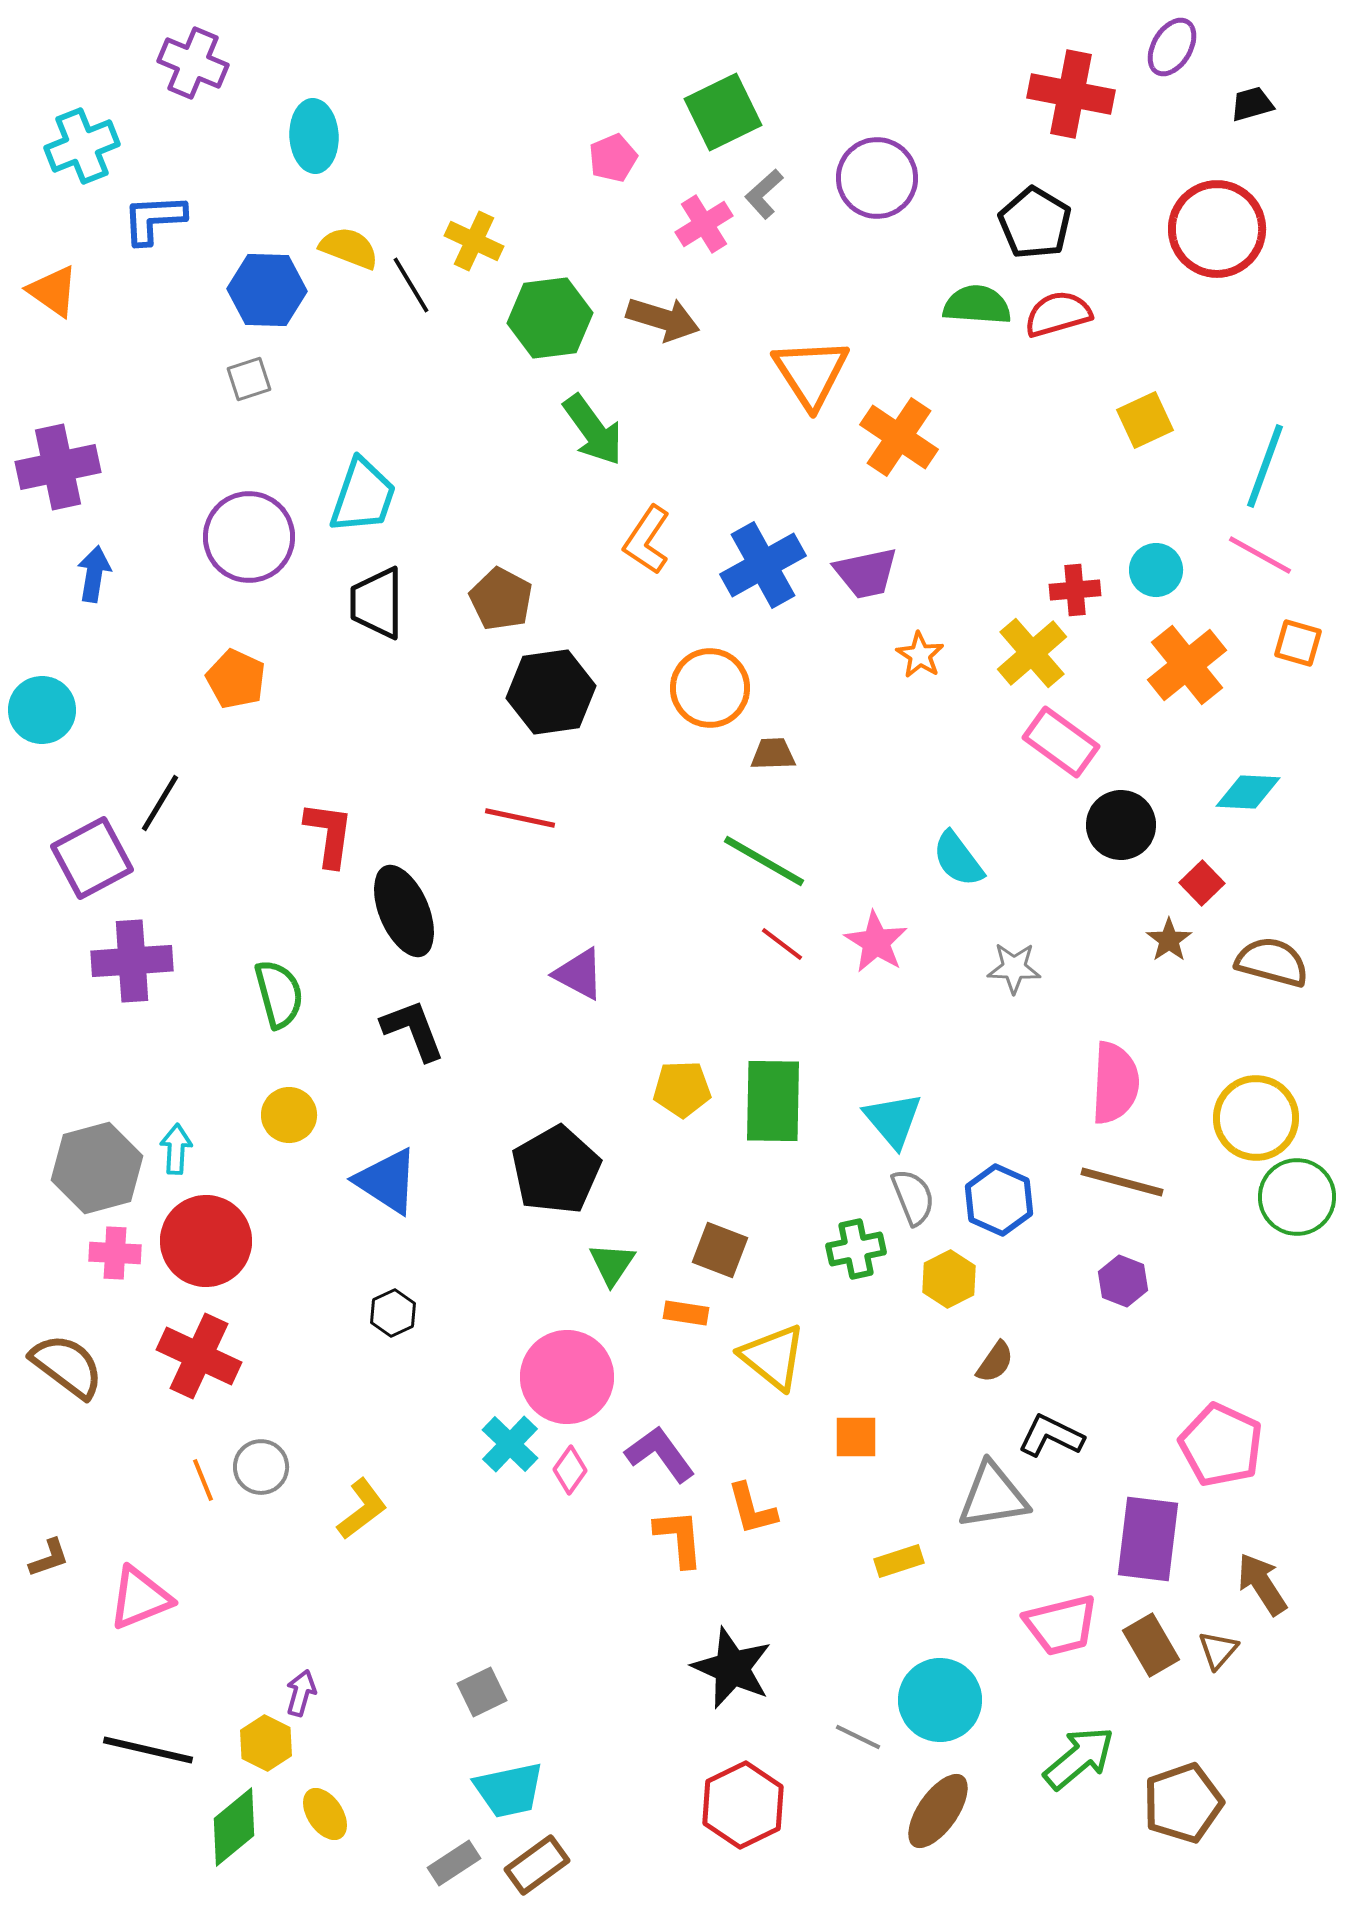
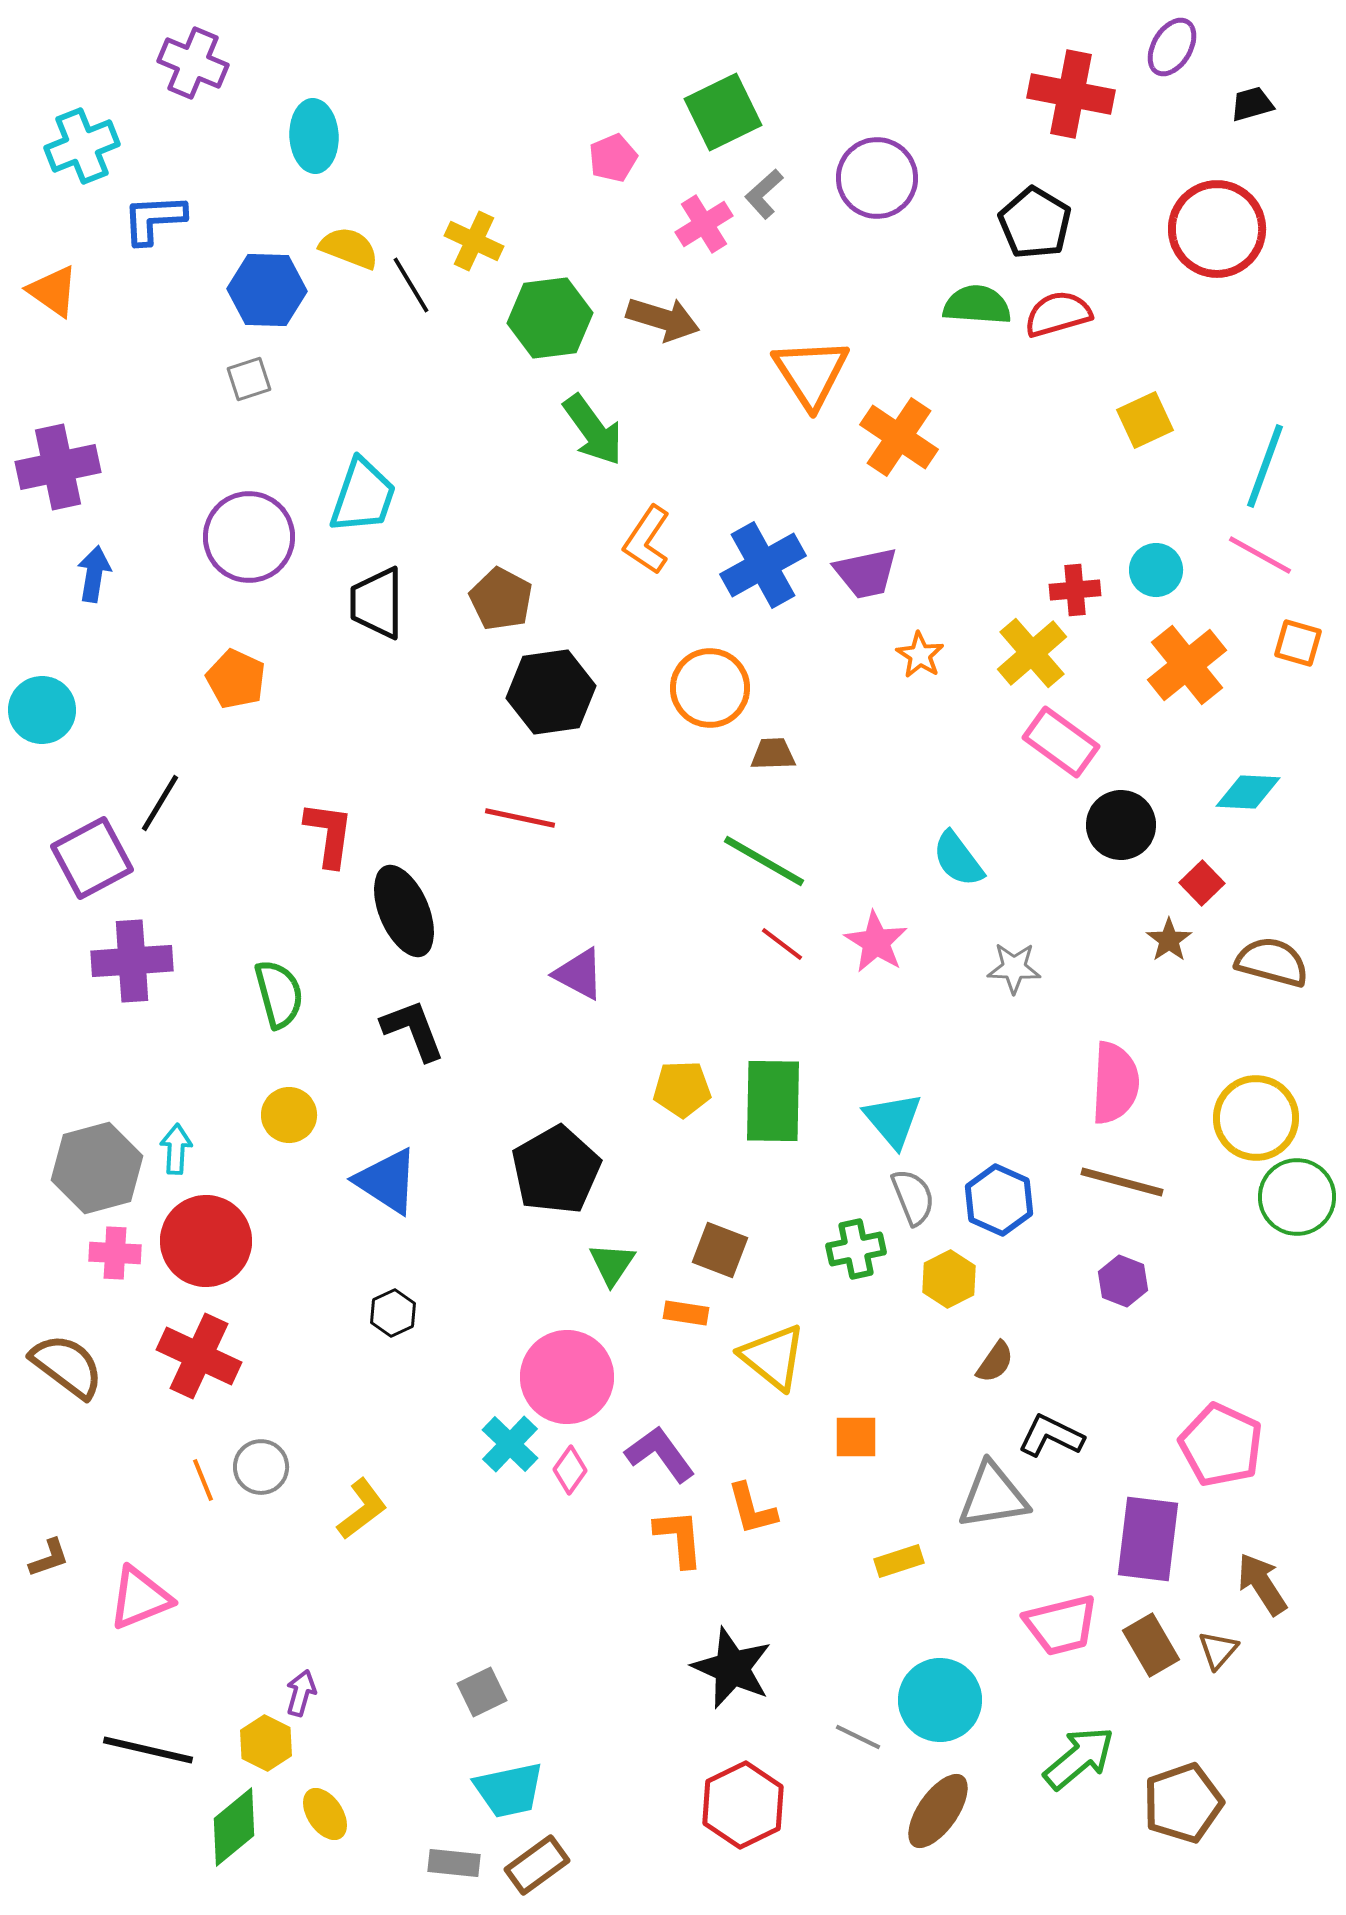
gray rectangle at (454, 1863): rotated 39 degrees clockwise
